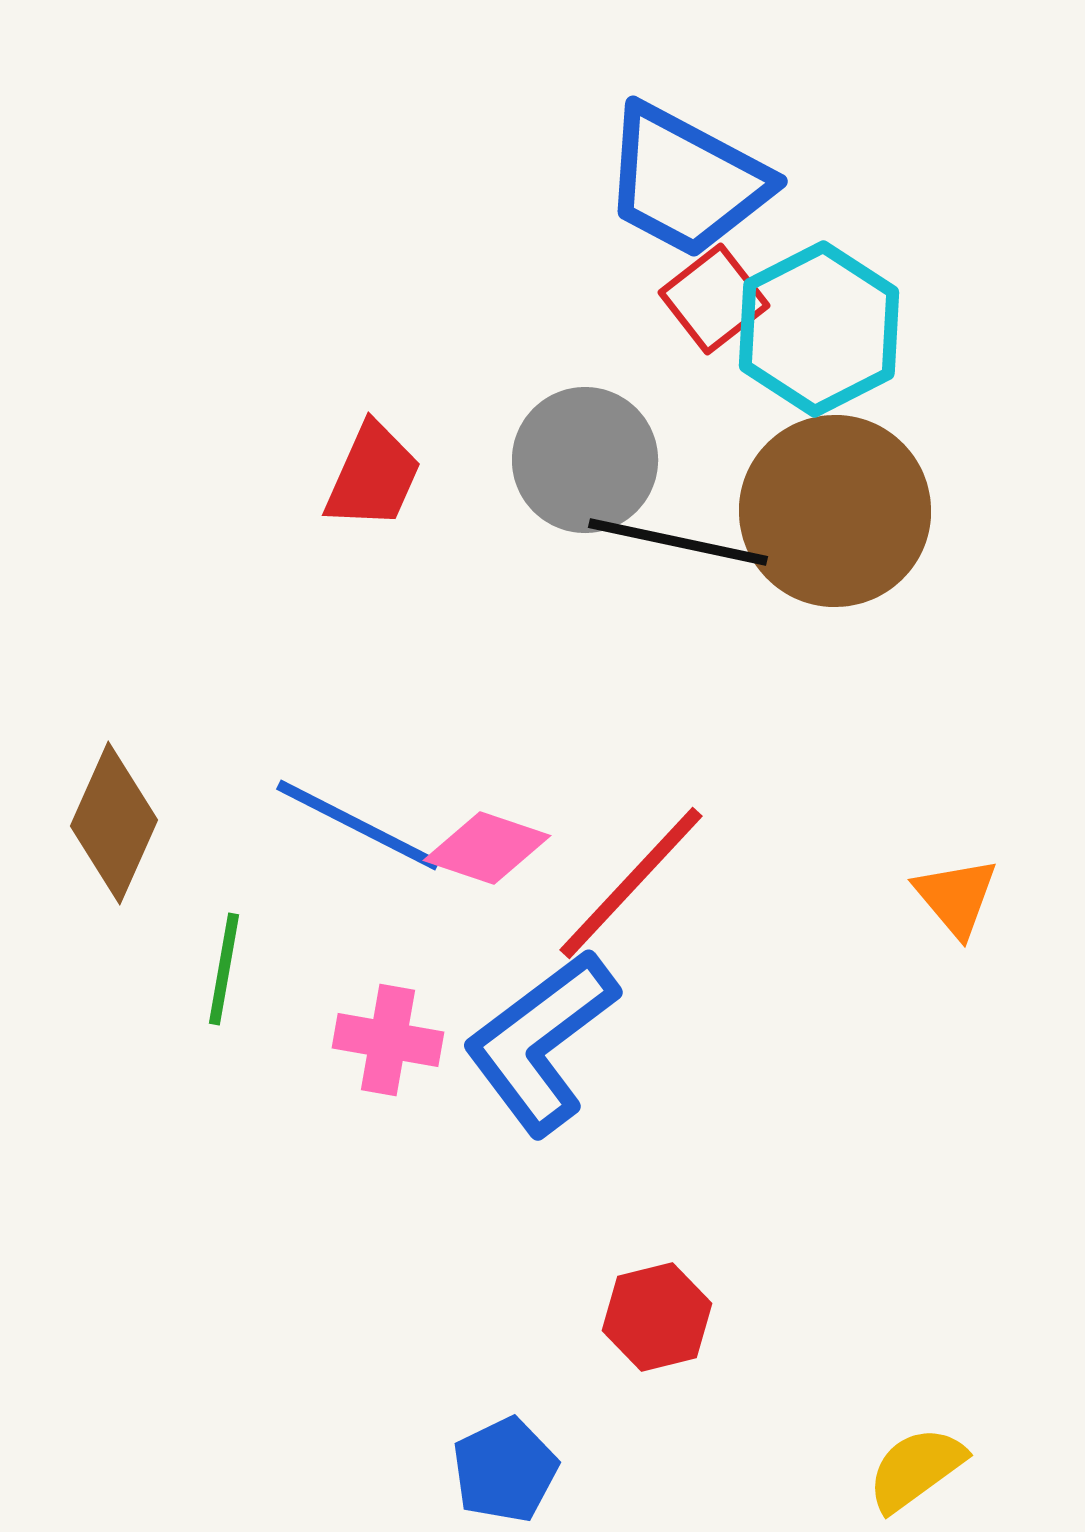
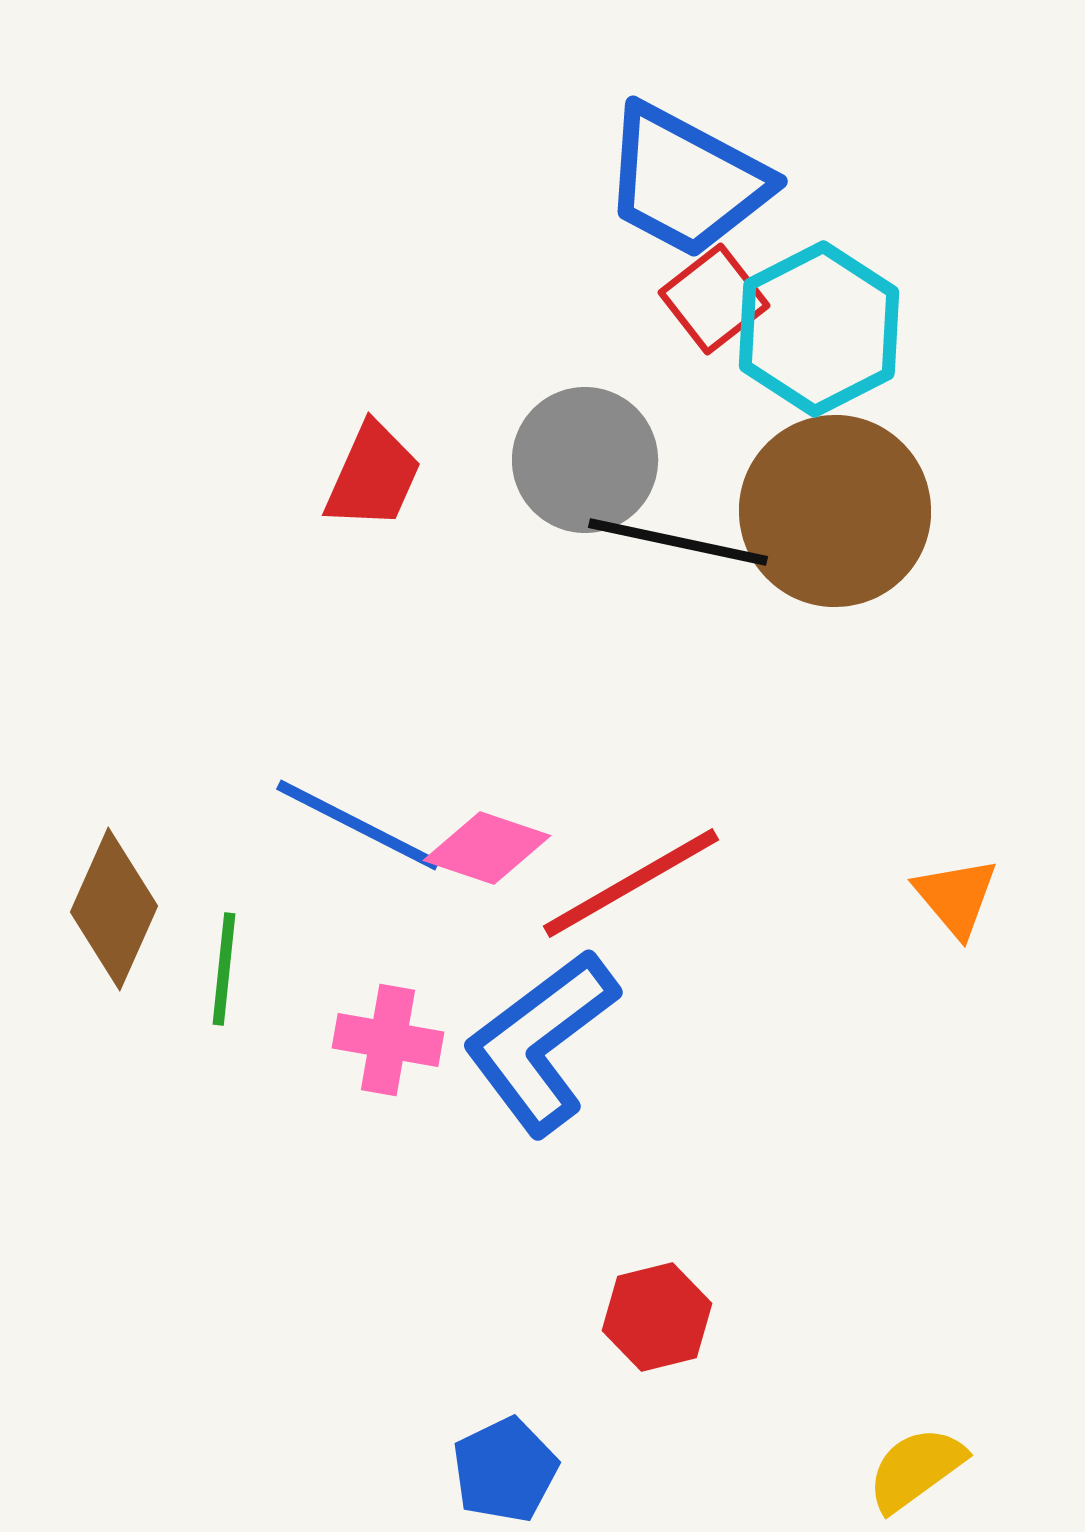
brown diamond: moved 86 px down
red line: rotated 17 degrees clockwise
green line: rotated 4 degrees counterclockwise
